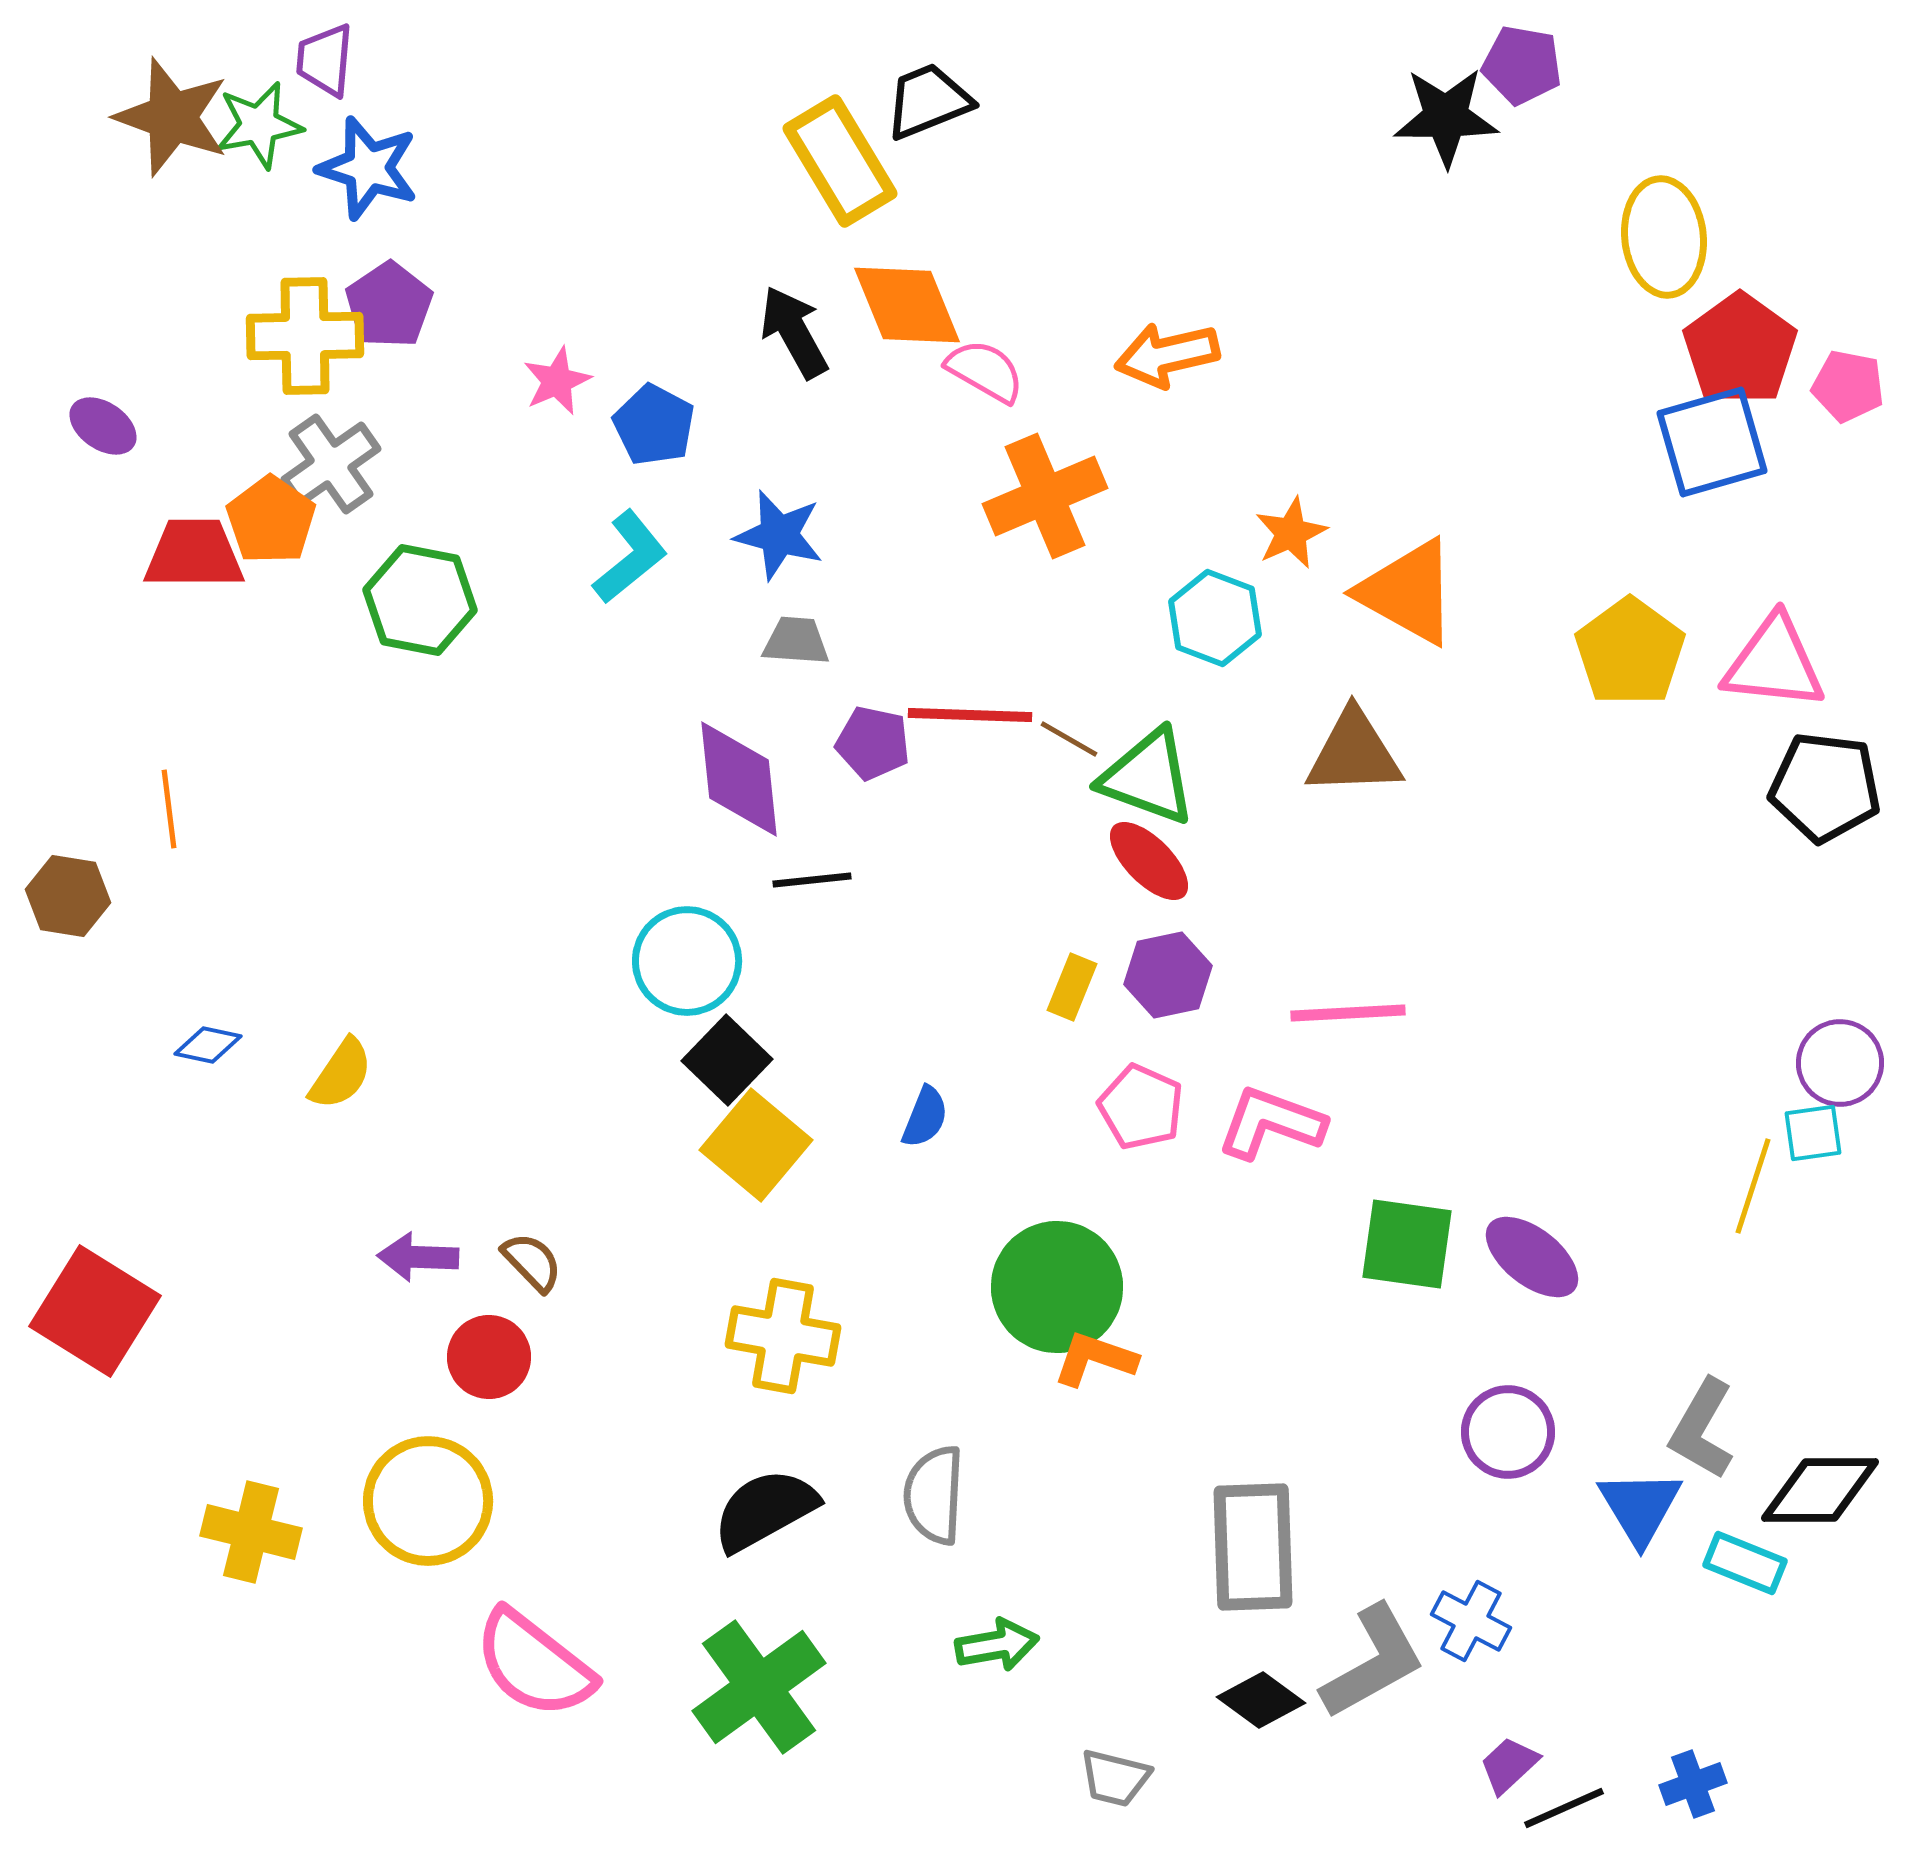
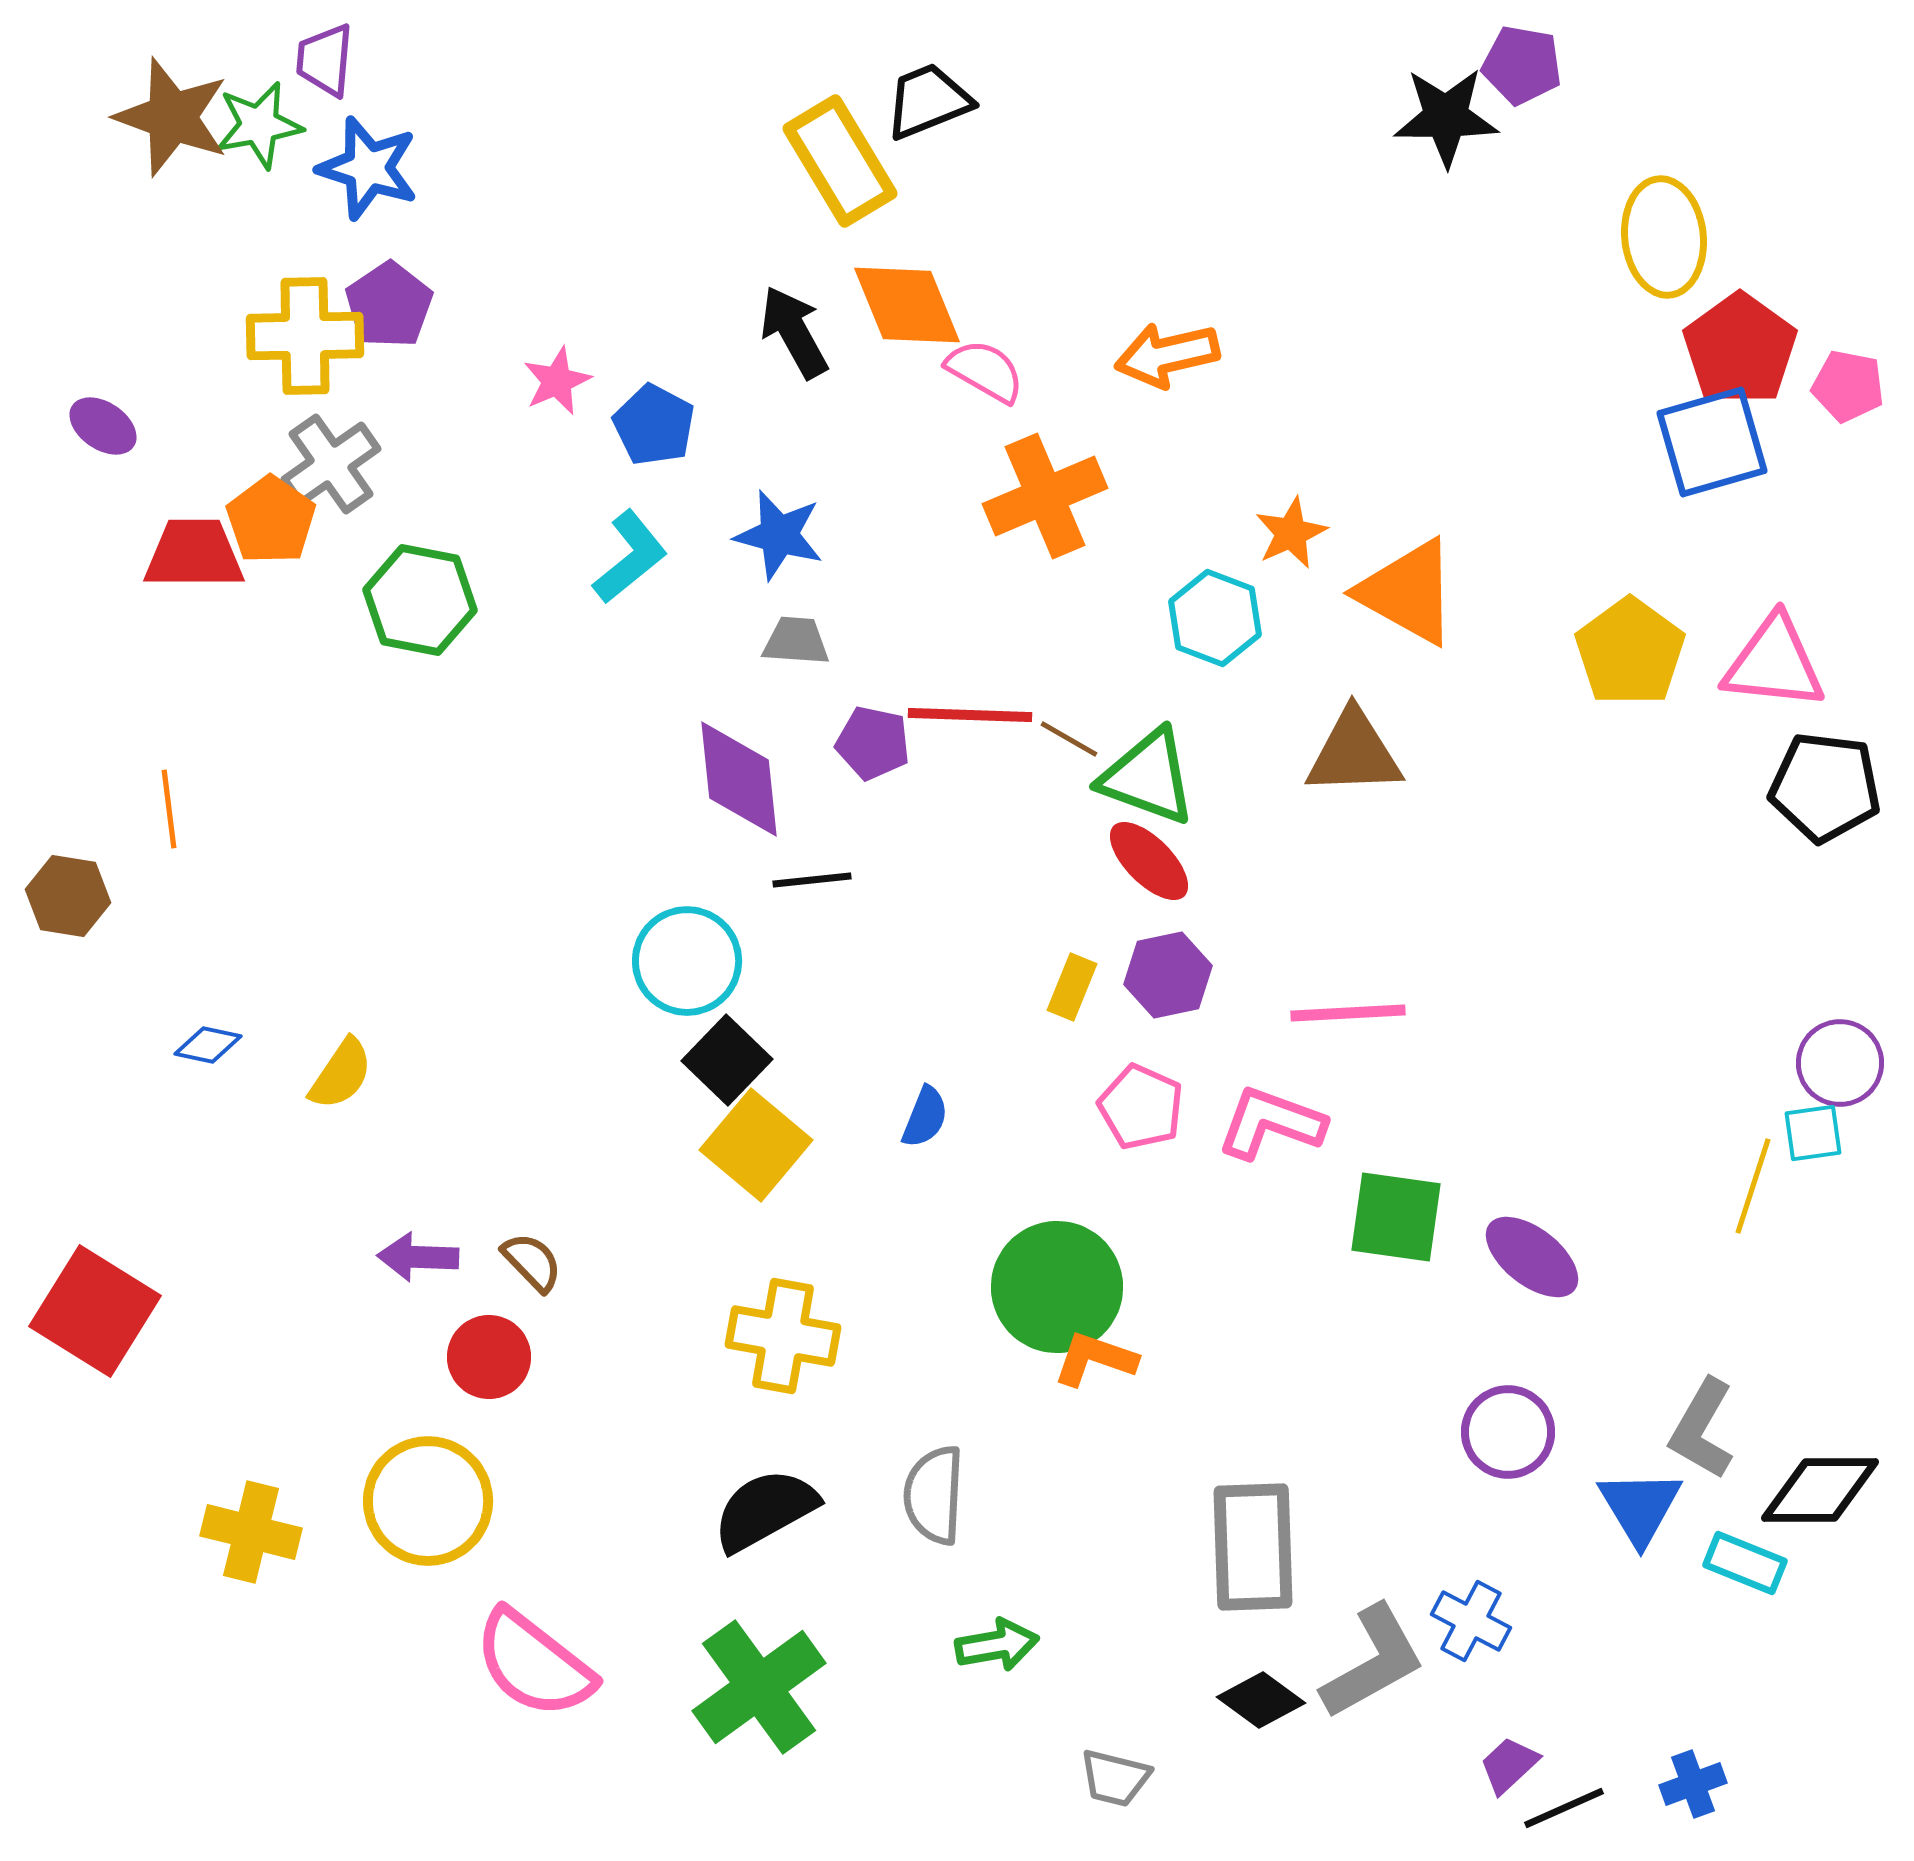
green square at (1407, 1244): moved 11 px left, 27 px up
